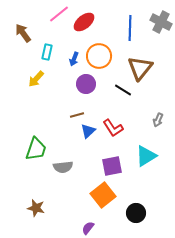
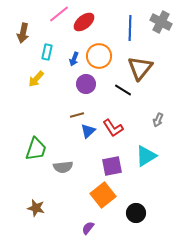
brown arrow: rotated 132 degrees counterclockwise
